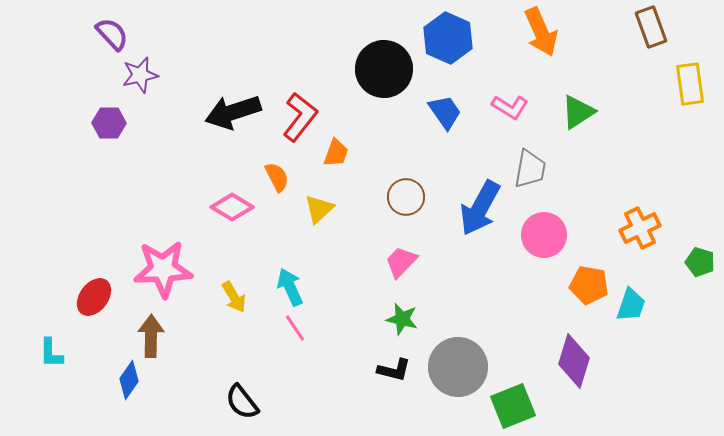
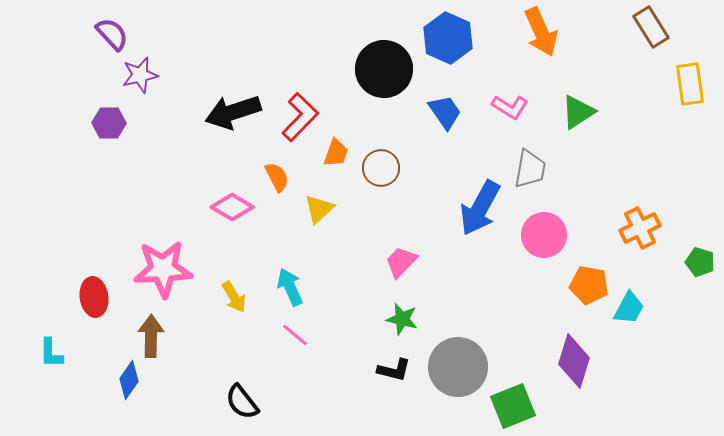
brown rectangle: rotated 12 degrees counterclockwise
red L-shape: rotated 6 degrees clockwise
brown circle: moved 25 px left, 29 px up
red ellipse: rotated 45 degrees counterclockwise
cyan trapezoid: moved 2 px left, 3 px down; rotated 9 degrees clockwise
pink line: moved 7 px down; rotated 16 degrees counterclockwise
